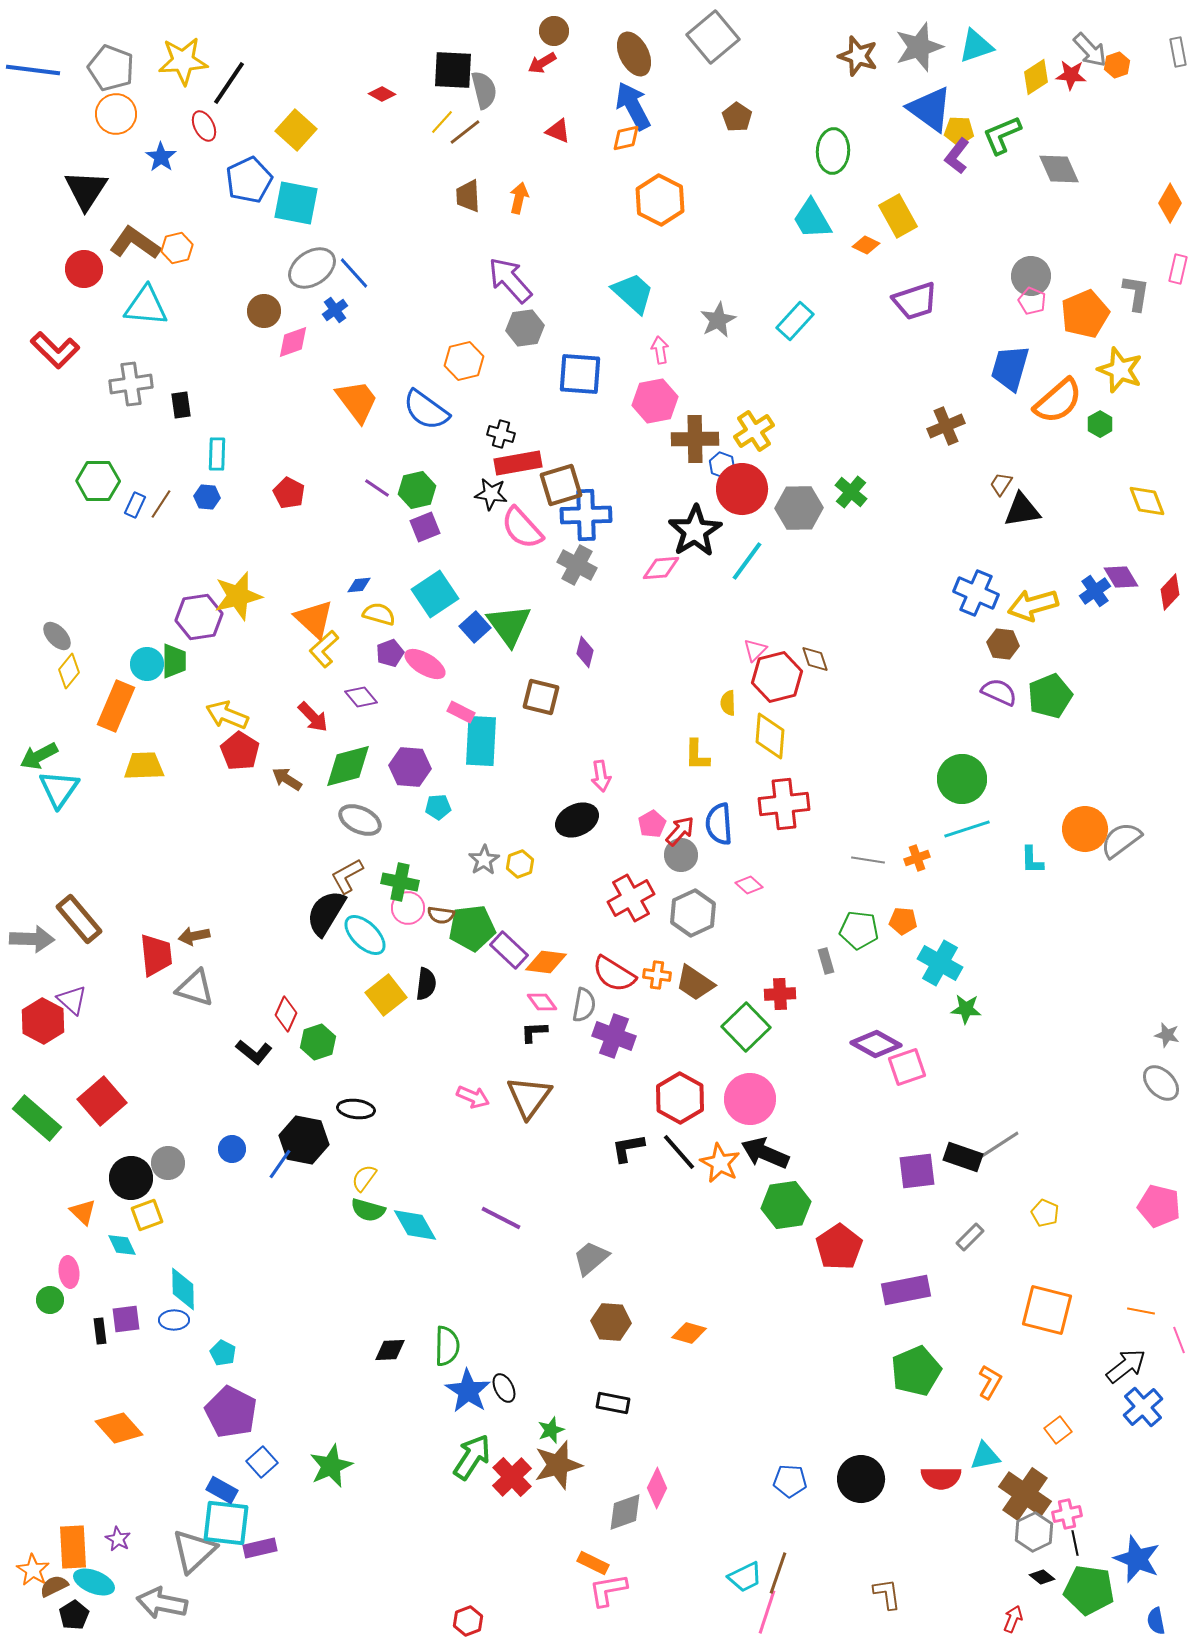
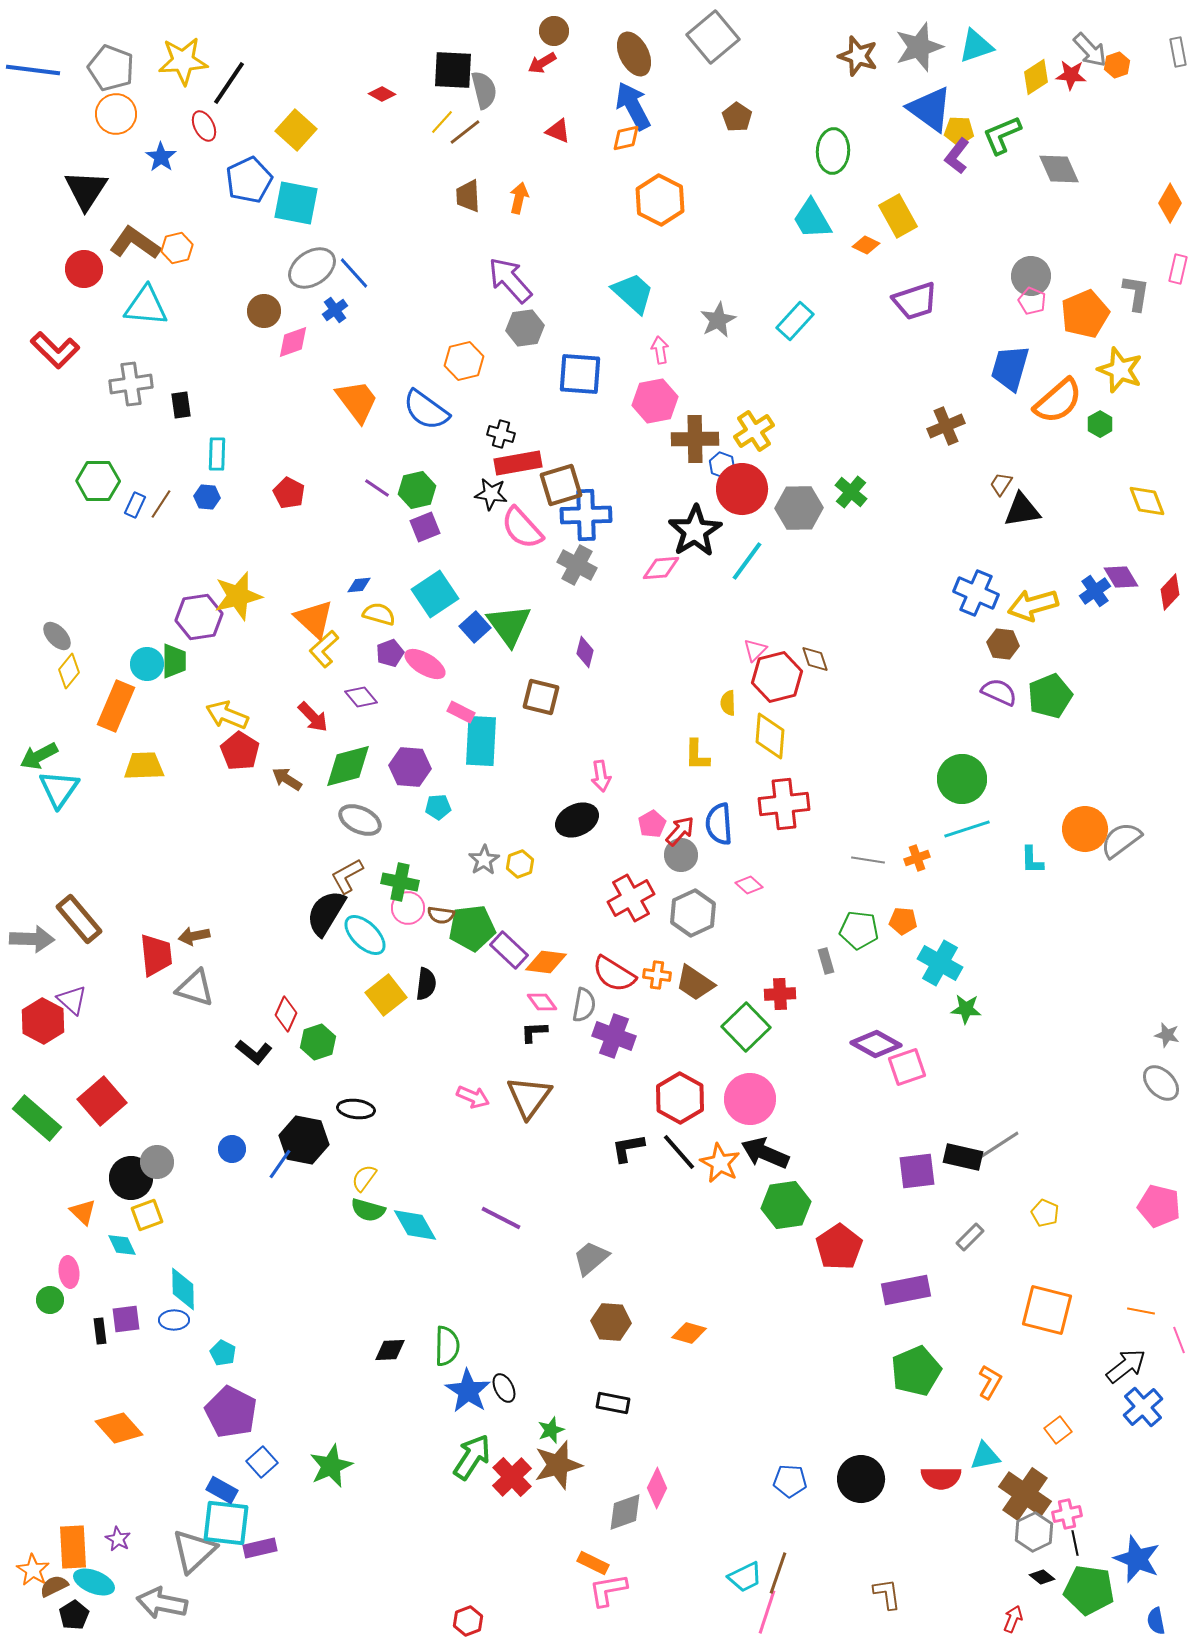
black rectangle at (963, 1157): rotated 6 degrees counterclockwise
gray circle at (168, 1163): moved 11 px left, 1 px up
